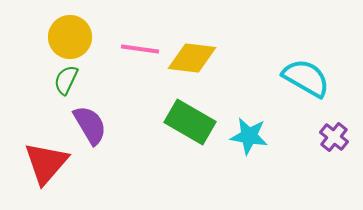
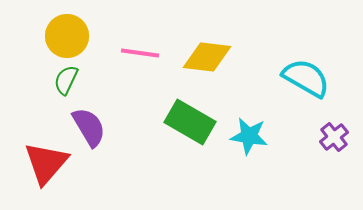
yellow circle: moved 3 px left, 1 px up
pink line: moved 4 px down
yellow diamond: moved 15 px right, 1 px up
purple semicircle: moved 1 px left, 2 px down
purple cross: rotated 12 degrees clockwise
